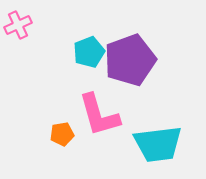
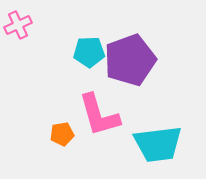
cyan pentagon: rotated 20 degrees clockwise
